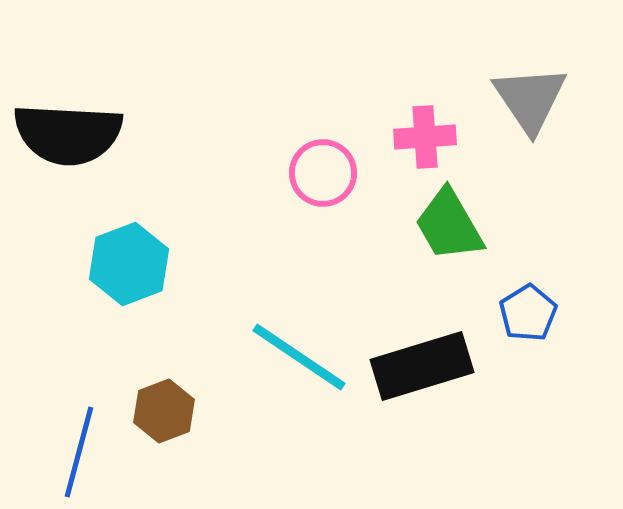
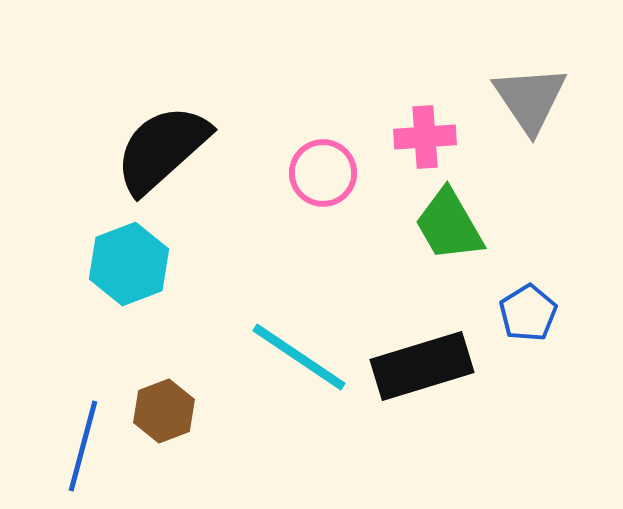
black semicircle: moved 94 px right, 15 px down; rotated 135 degrees clockwise
blue line: moved 4 px right, 6 px up
